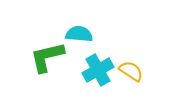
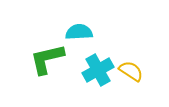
cyan semicircle: moved 2 px up; rotated 8 degrees counterclockwise
green L-shape: moved 2 px down
